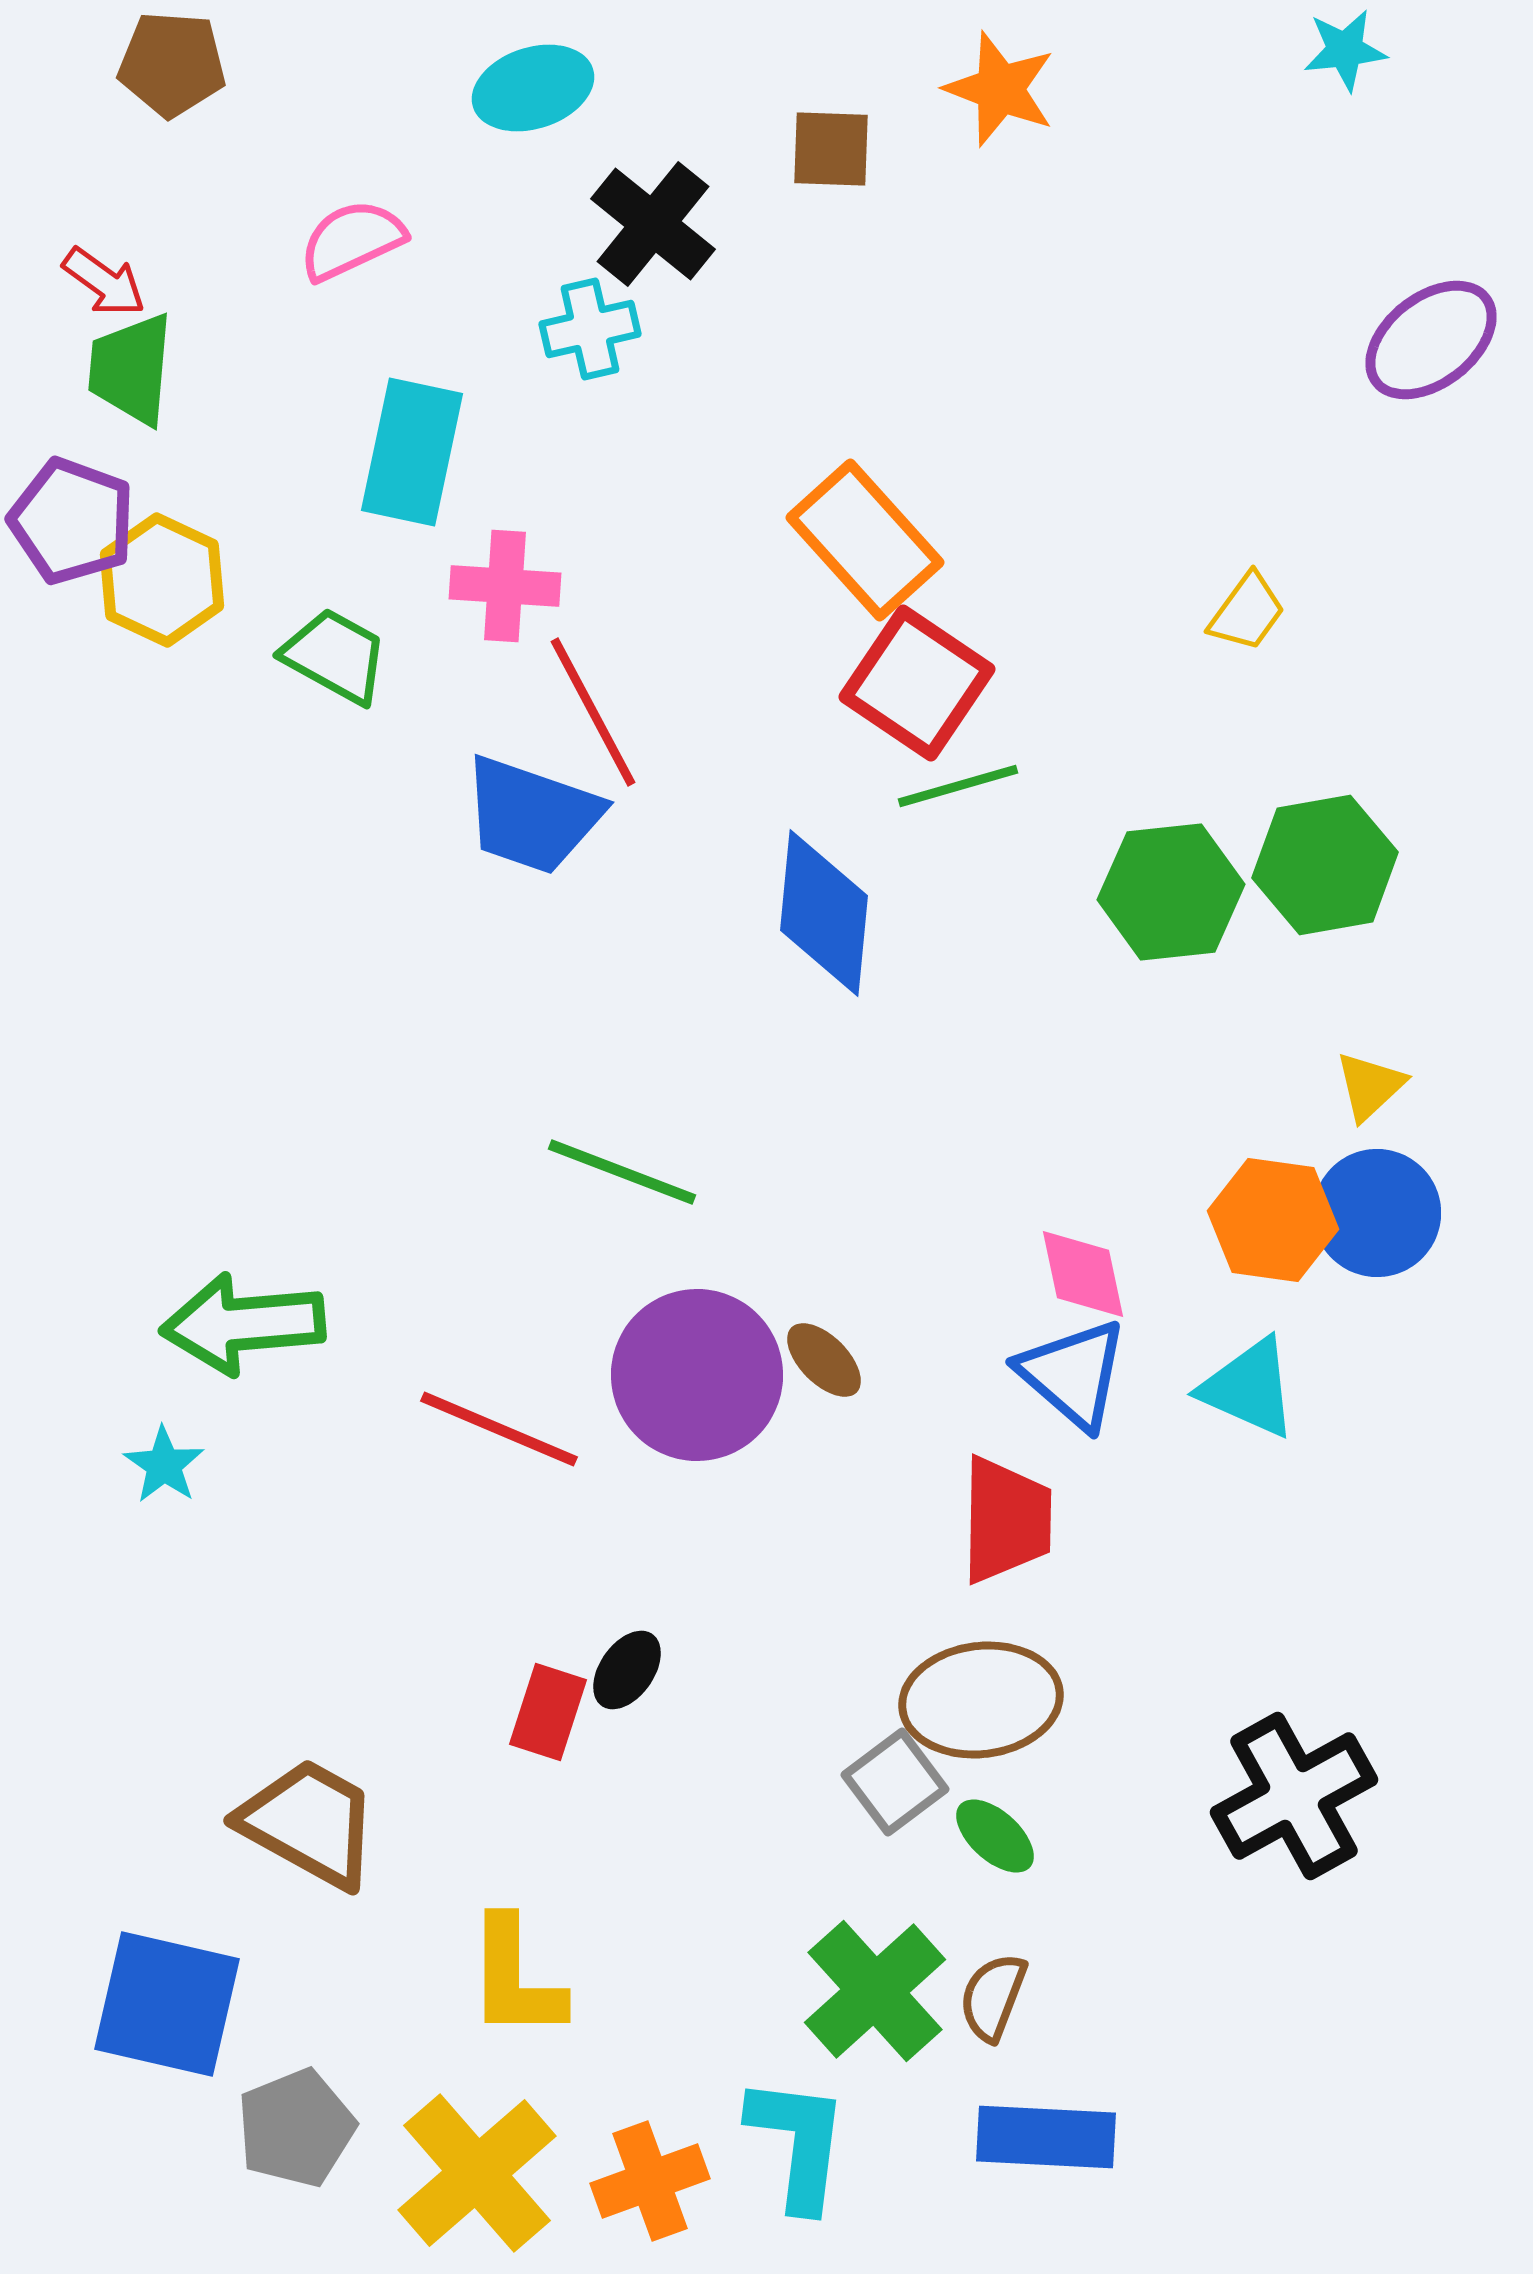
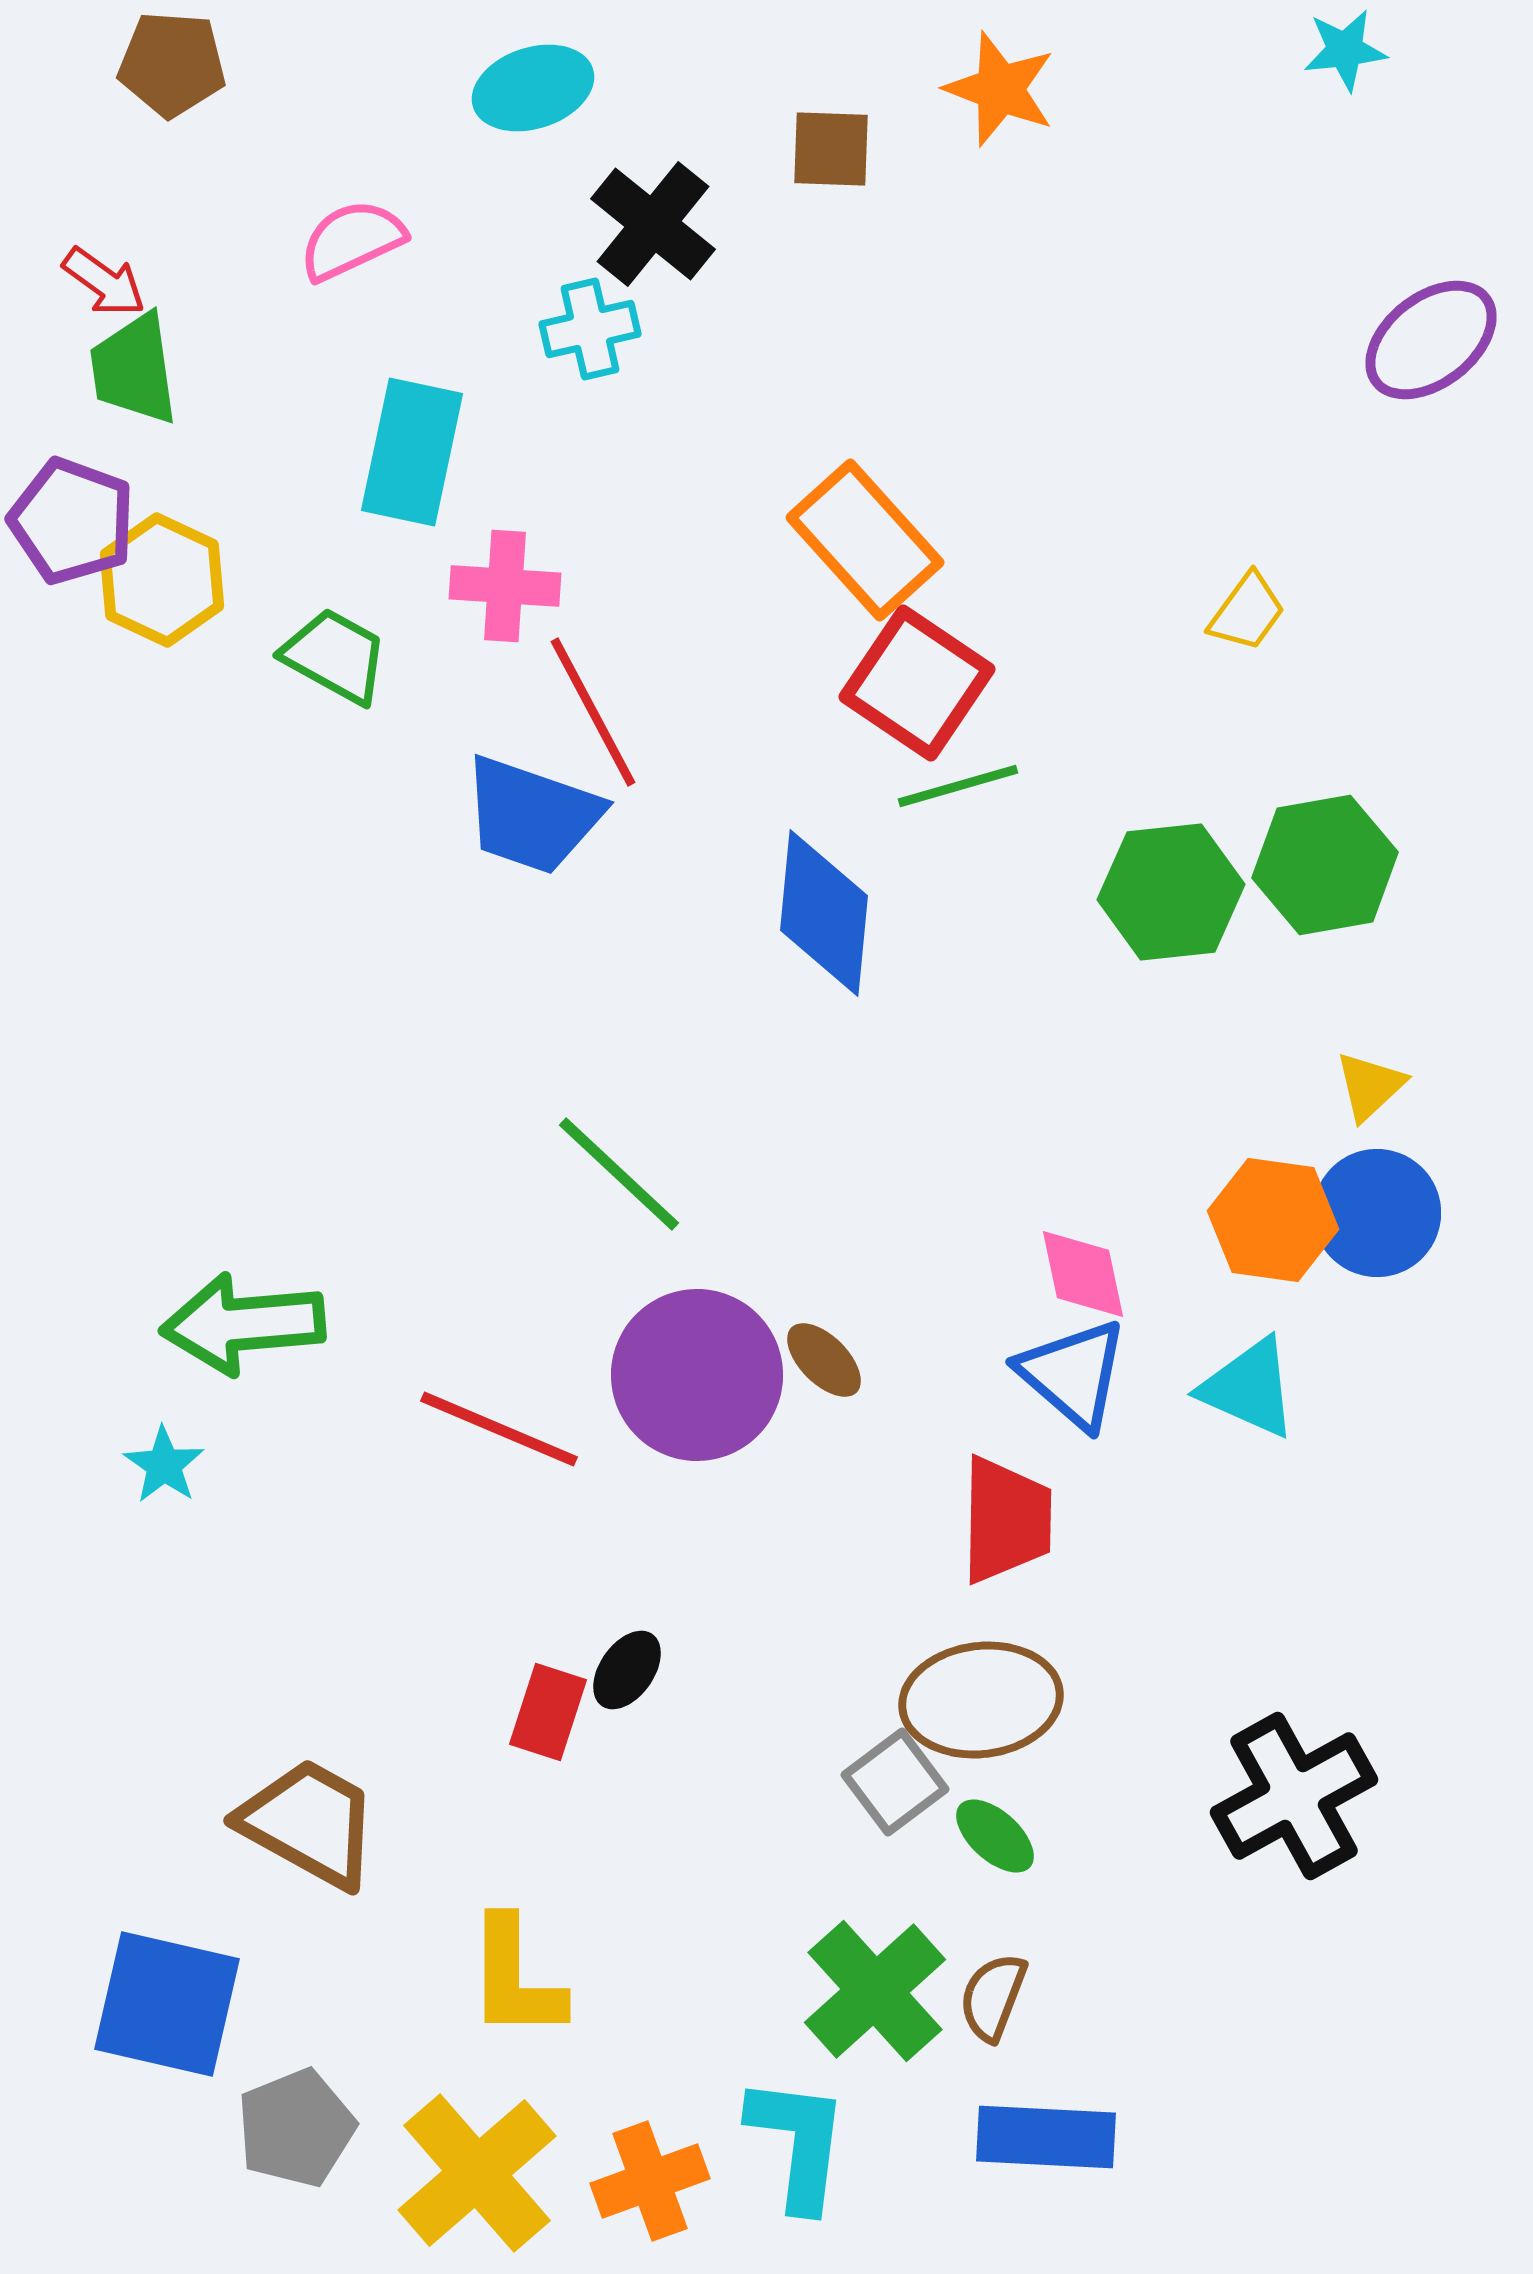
green trapezoid at (131, 369): moved 3 px right; rotated 13 degrees counterclockwise
green line at (622, 1172): moved 3 px left, 2 px down; rotated 22 degrees clockwise
